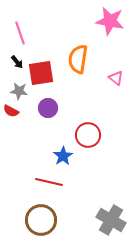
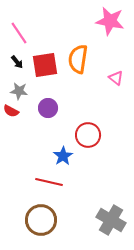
pink line: moved 1 px left; rotated 15 degrees counterclockwise
red square: moved 4 px right, 8 px up
